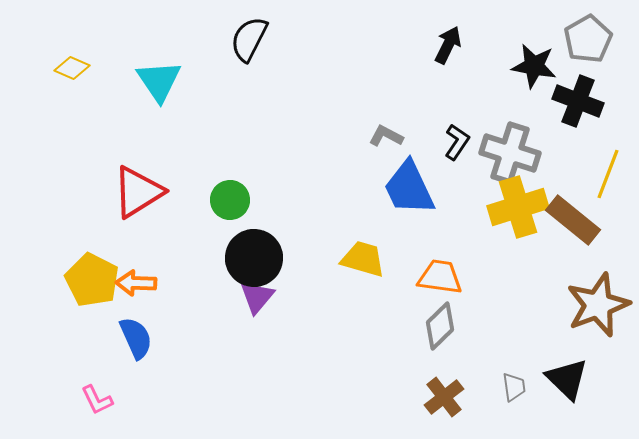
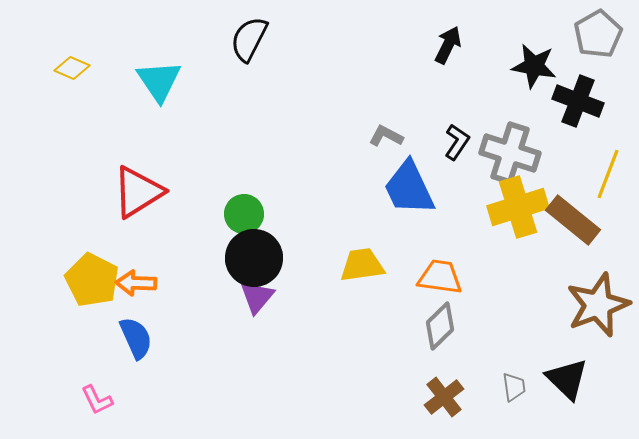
gray pentagon: moved 10 px right, 5 px up
green circle: moved 14 px right, 14 px down
yellow trapezoid: moved 1 px left, 6 px down; rotated 24 degrees counterclockwise
